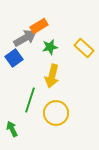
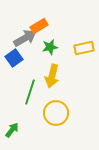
yellow rectangle: rotated 54 degrees counterclockwise
green line: moved 8 px up
green arrow: moved 1 px down; rotated 63 degrees clockwise
